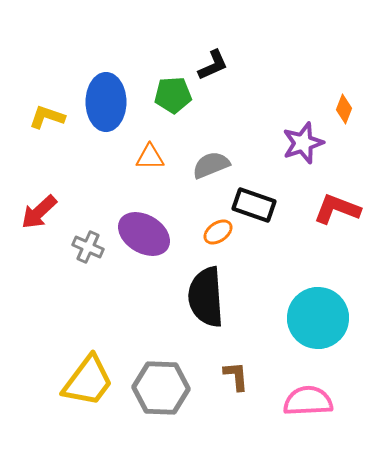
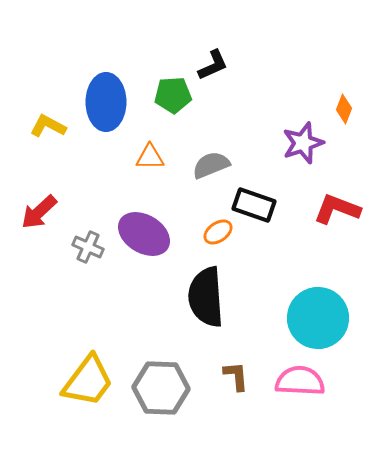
yellow L-shape: moved 1 px right, 9 px down; rotated 9 degrees clockwise
pink semicircle: moved 8 px left, 20 px up; rotated 6 degrees clockwise
